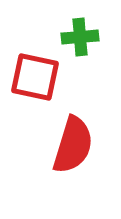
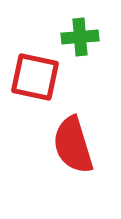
red semicircle: rotated 146 degrees clockwise
